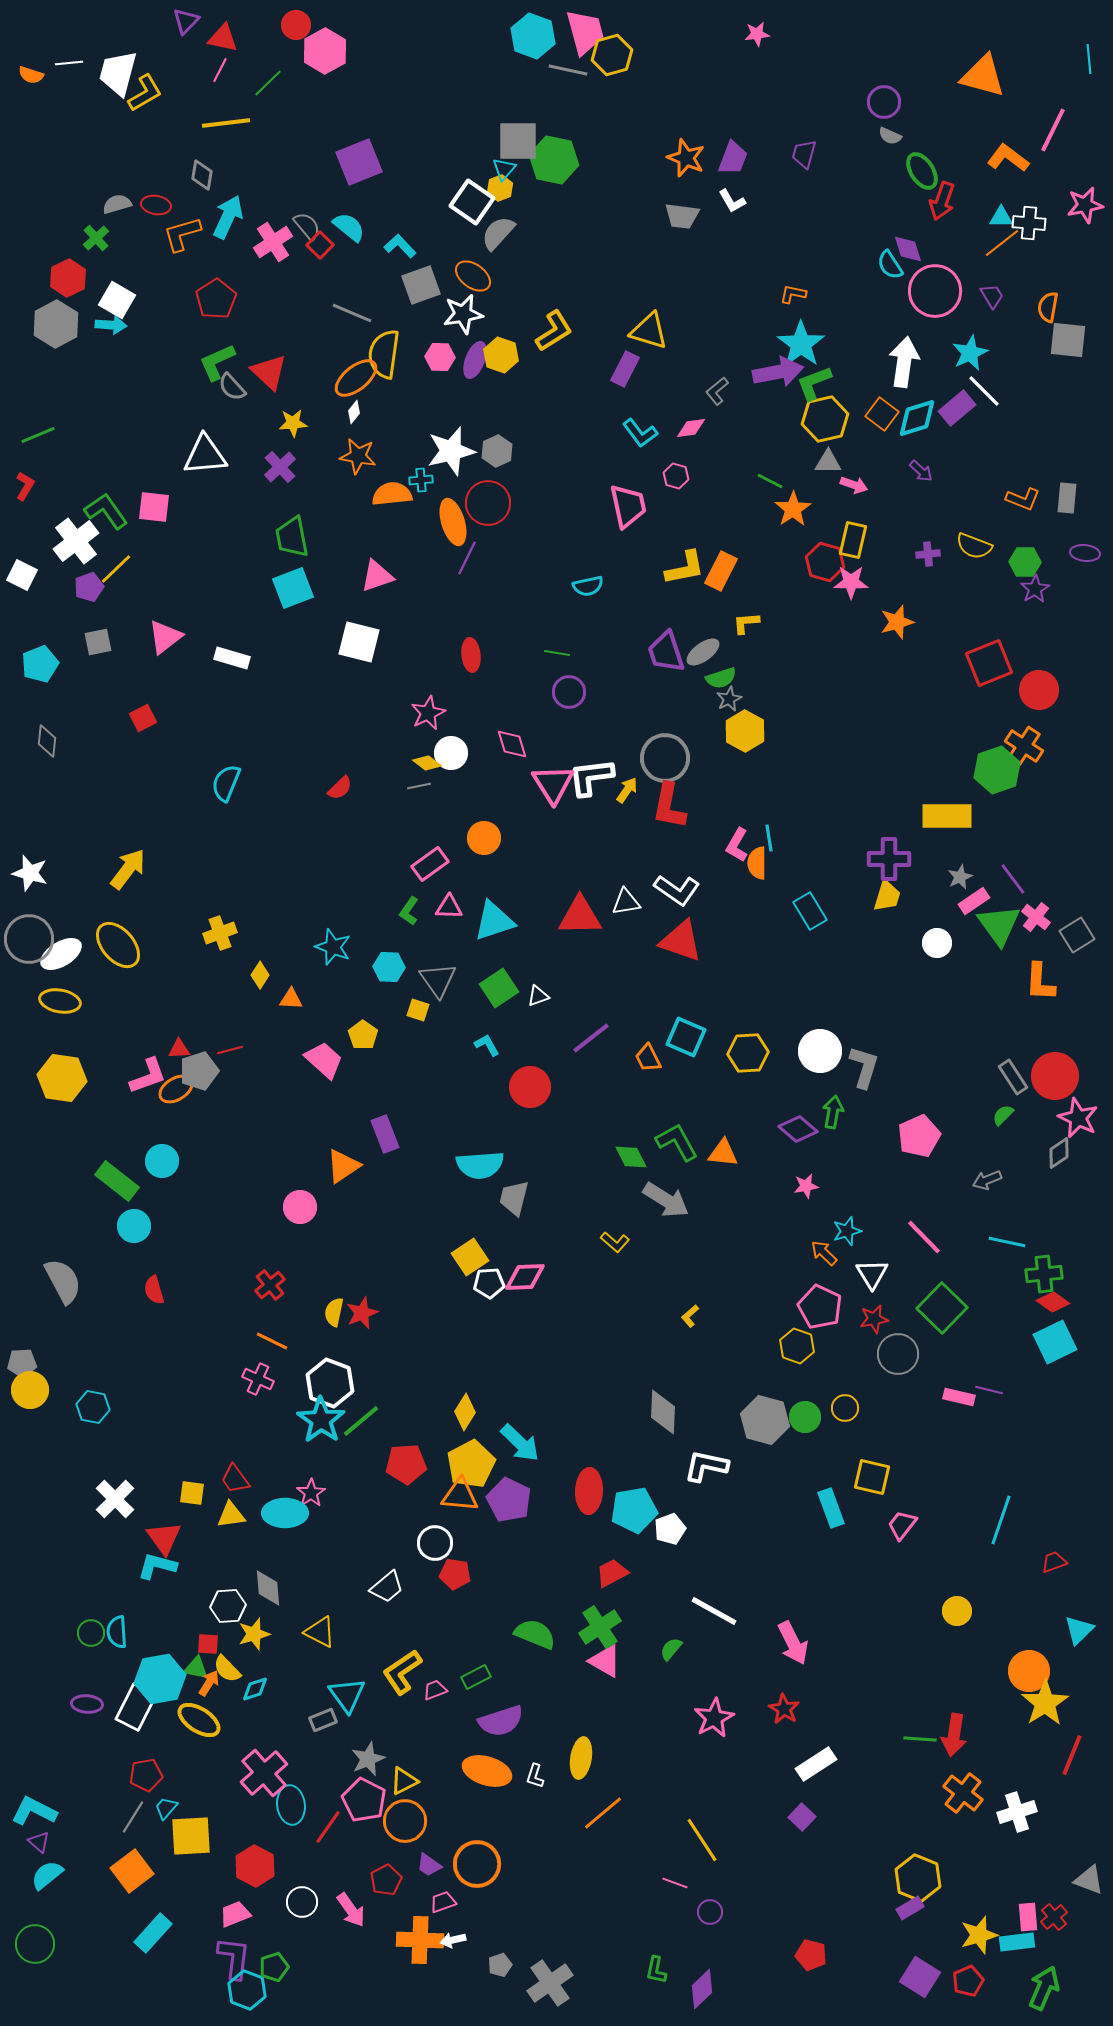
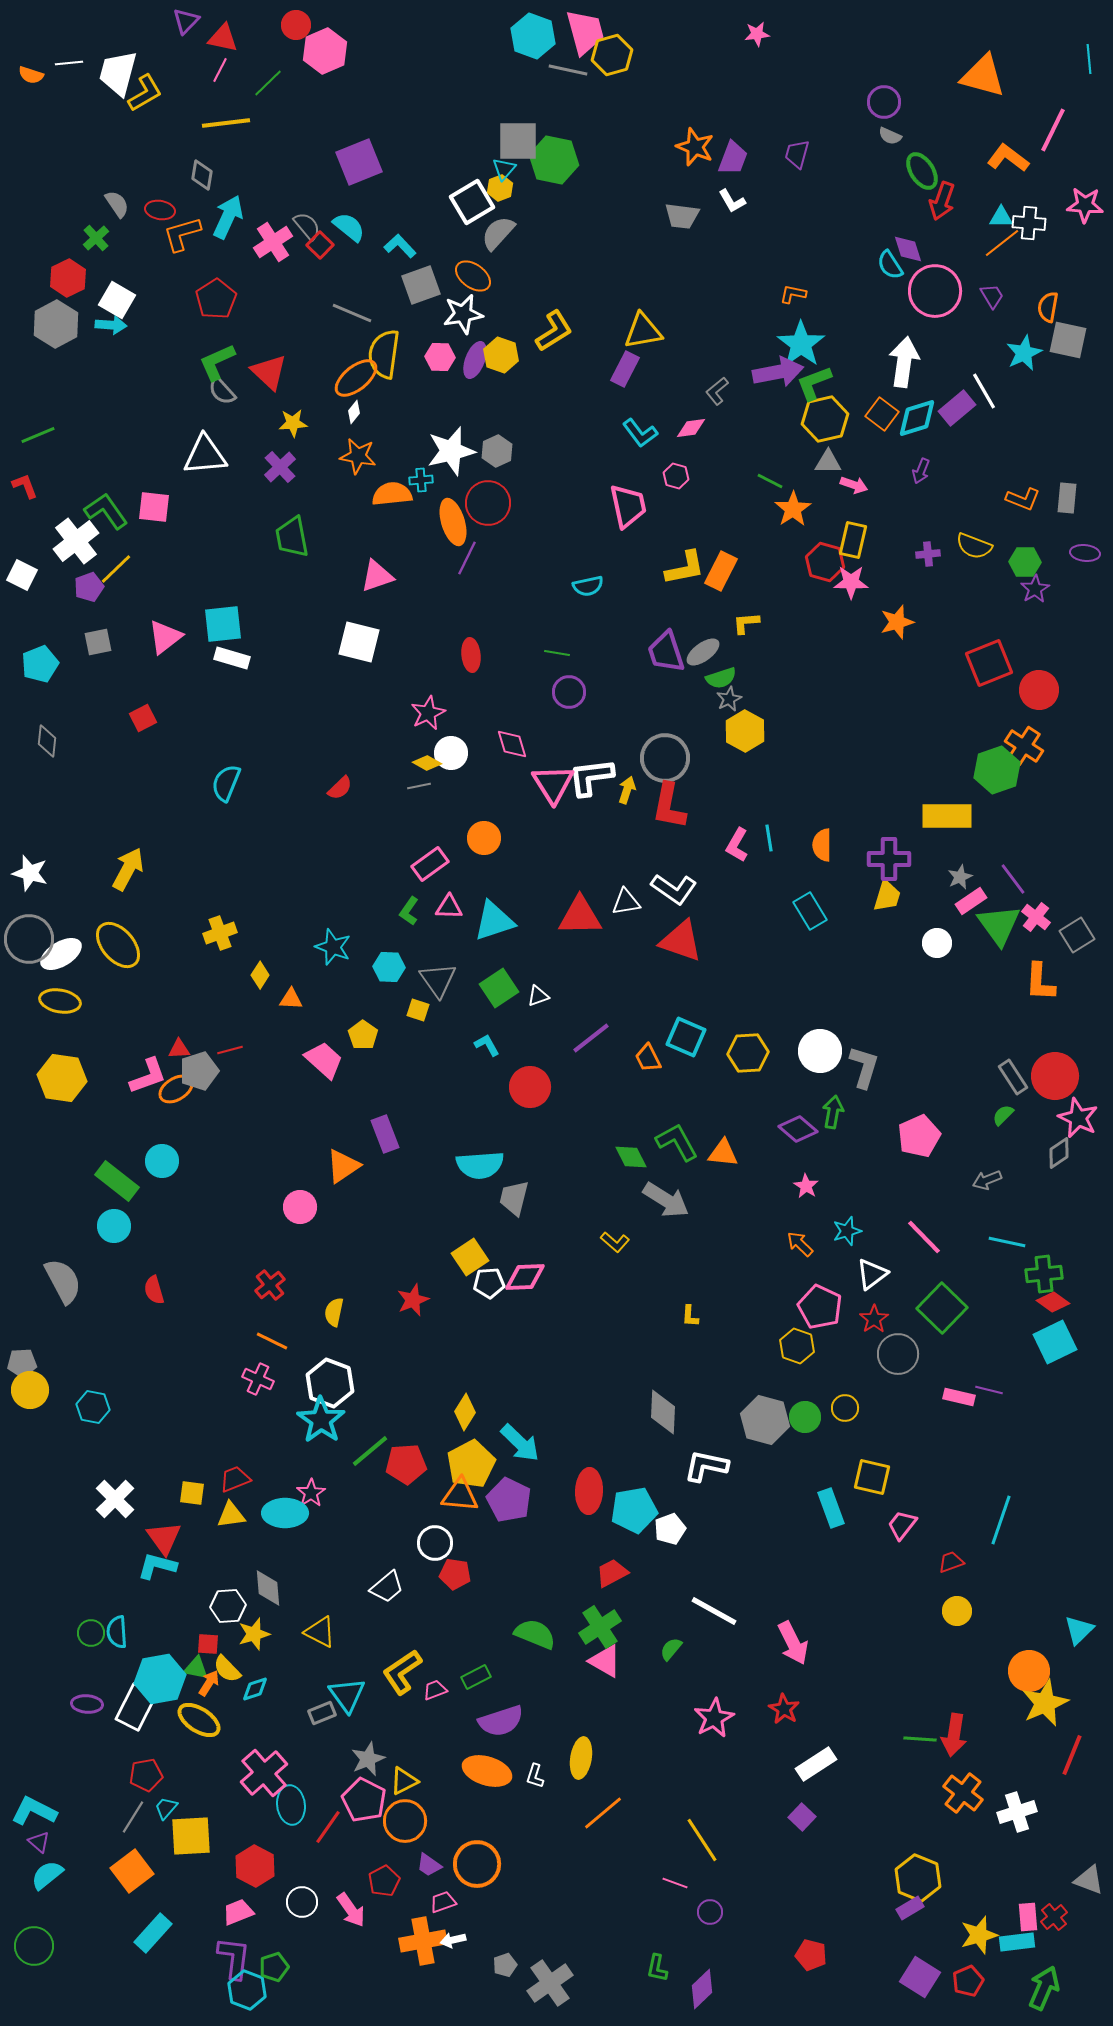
pink hexagon at (325, 51): rotated 6 degrees clockwise
purple trapezoid at (804, 154): moved 7 px left
orange star at (686, 158): moved 9 px right, 11 px up
white square at (472, 202): rotated 24 degrees clockwise
gray semicircle at (117, 204): rotated 72 degrees clockwise
red ellipse at (156, 205): moved 4 px right, 5 px down
pink star at (1085, 205): rotated 15 degrees clockwise
yellow triangle at (649, 331): moved 6 px left; rotated 27 degrees counterclockwise
gray square at (1068, 340): rotated 6 degrees clockwise
cyan star at (970, 353): moved 54 px right
gray semicircle at (232, 387): moved 10 px left, 4 px down
white line at (984, 391): rotated 15 degrees clockwise
purple arrow at (921, 471): rotated 70 degrees clockwise
red L-shape at (25, 486): rotated 52 degrees counterclockwise
cyan square at (293, 588): moved 70 px left, 36 px down; rotated 15 degrees clockwise
yellow diamond at (427, 763): rotated 8 degrees counterclockwise
yellow arrow at (627, 790): rotated 16 degrees counterclockwise
orange semicircle at (757, 863): moved 65 px right, 18 px up
yellow arrow at (128, 869): rotated 9 degrees counterclockwise
white L-shape at (677, 890): moved 3 px left, 1 px up
pink rectangle at (974, 901): moved 3 px left
pink star at (806, 1186): rotated 30 degrees counterclockwise
cyan circle at (134, 1226): moved 20 px left
orange arrow at (824, 1253): moved 24 px left, 9 px up
white triangle at (872, 1274): rotated 24 degrees clockwise
red star at (362, 1313): moved 51 px right, 13 px up
yellow L-shape at (690, 1316): rotated 45 degrees counterclockwise
red star at (874, 1319): rotated 24 degrees counterclockwise
green line at (361, 1421): moved 9 px right, 30 px down
red trapezoid at (235, 1479): rotated 104 degrees clockwise
red trapezoid at (1054, 1562): moved 103 px left
yellow star at (1045, 1703): rotated 9 degrees clockwise
gray rectangle at (323, 1720): moved 1 px left, 7 px up
red pentagon at (386, 1880): moved 2 px left, 1 px down
pink trapezoid at (235, 1914): moved 3 px right, 2 px up
orange cross at (420, 1940): moved 3 px right, 1 px down; rotated 12 degrees counterclockwise
green circle at (35, 1944): moved 1 px left, 2 px down
gray pentagon at (500, 1965): moved 5 px right
green L-shape at (656, 1970): moved 1 px right, 2 px up
